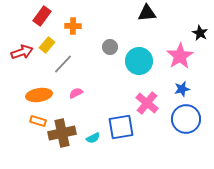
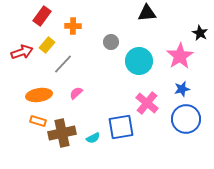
gray circle: moved 1 px right, 5 px up
pink semicircle: rotated 16 degrees counterclockwise
